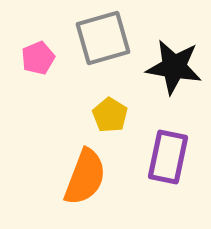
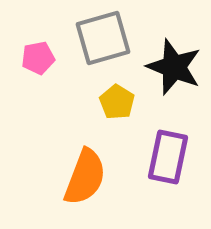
pink pentagon: rotated 12 degrees clockwise
black star: rotated 12 degrees clockwise
yellow pentagon: moved 7 px right, 13 px up
